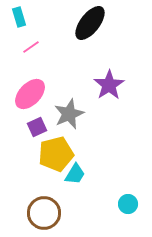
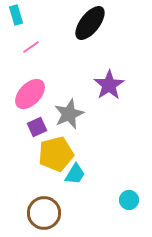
cyan rectangle: moved 3 px left, 2 px up
cyan circle: moved 1 px right, 4 px up
